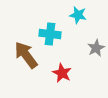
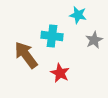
cyan cross: moved 2 px right, 2 px down
gray star: moved 2 px left, 8 px up
red star: moved 2 px left
